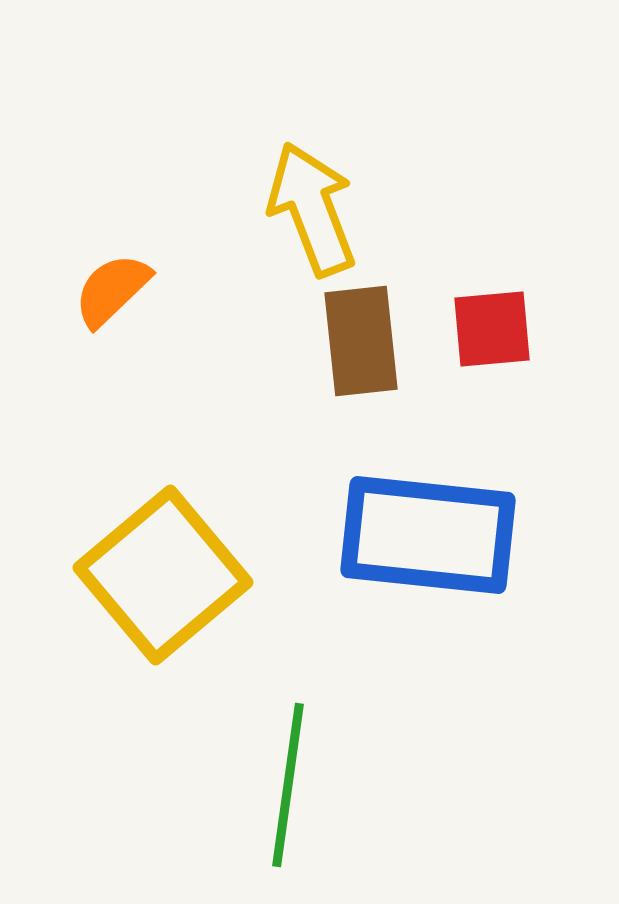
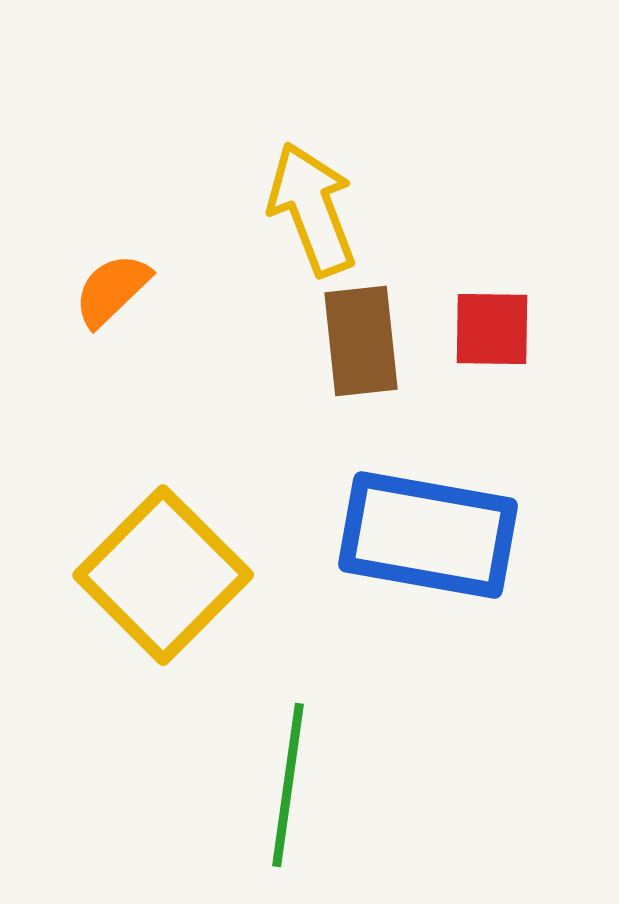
red square: rotated 6 degrees clockwise
blue rectangle: rotated 4 degrees clockwise
yellow square: rotated 5 degrees counterclockwise
